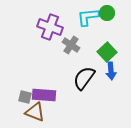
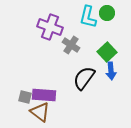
cyan L-shape: rotated 70 degrees counterclockwise
brown triangle: moved 5 px right; rotated 15 degrees clockwise
